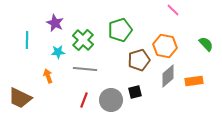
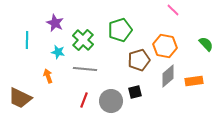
cyan star: rotated 16 degrees clockwise
gray circle: moved 1 px down
